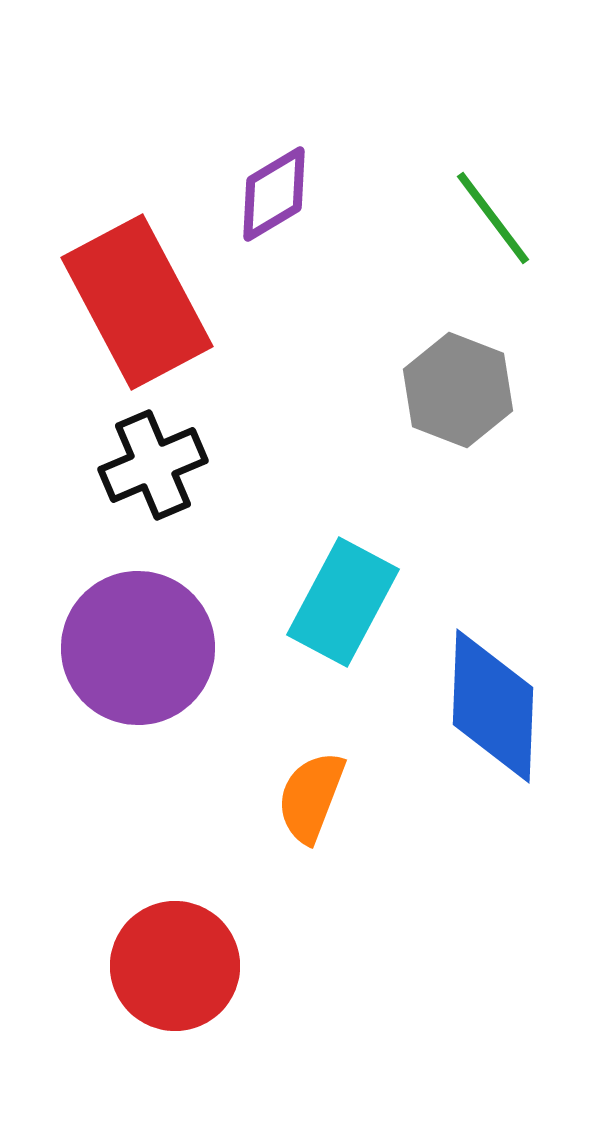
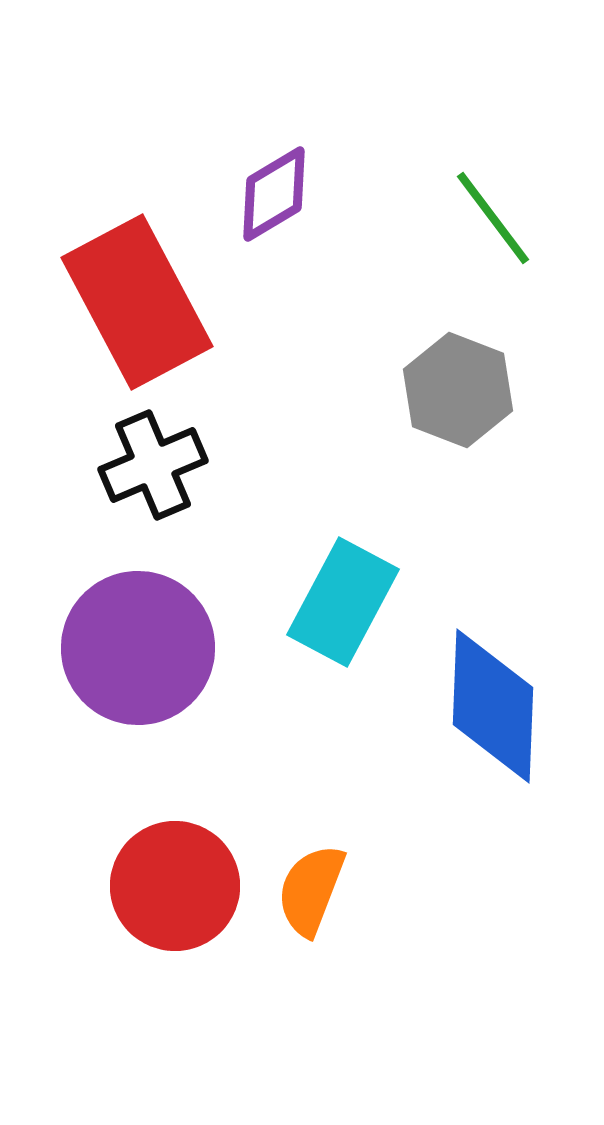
orange semicircle: moved 93 px down
red circle: moved 80 px up
